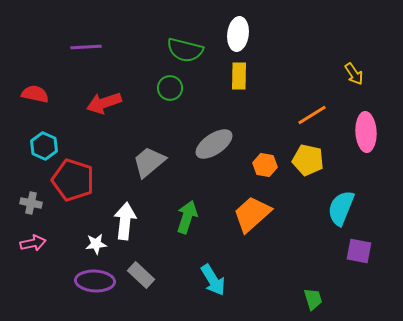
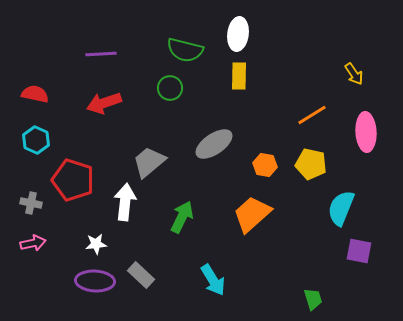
purple line: moved 15 px right, 7 px down
cyan hexagon: moved 8 px left, 6 px up
yellow pentagon: moved 3 px right, 4 px down
green arrow: moved 5 px left; rotated 8 degrees clockwise
white arrow: moved 19 px up
